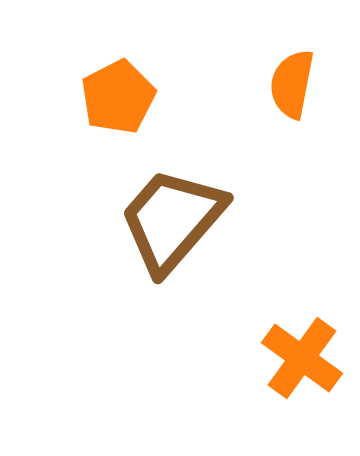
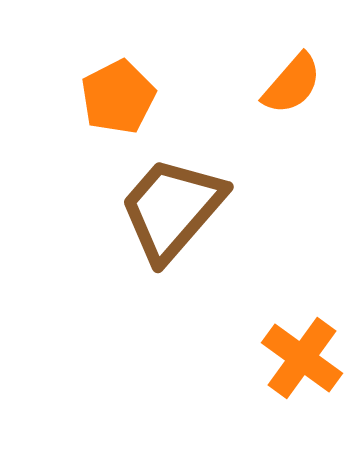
orange semicircle: rotated 150 degrees counterclockwise
brown trapezoid: moved 11 px up
